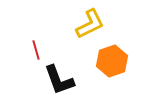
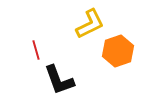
orange hexagon: moved 6 px right, 10 px up
